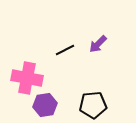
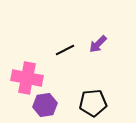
black pentagon: moved 2 px up
